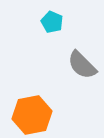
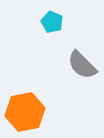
orange hexagon: moved 7 px left, 3 px up
